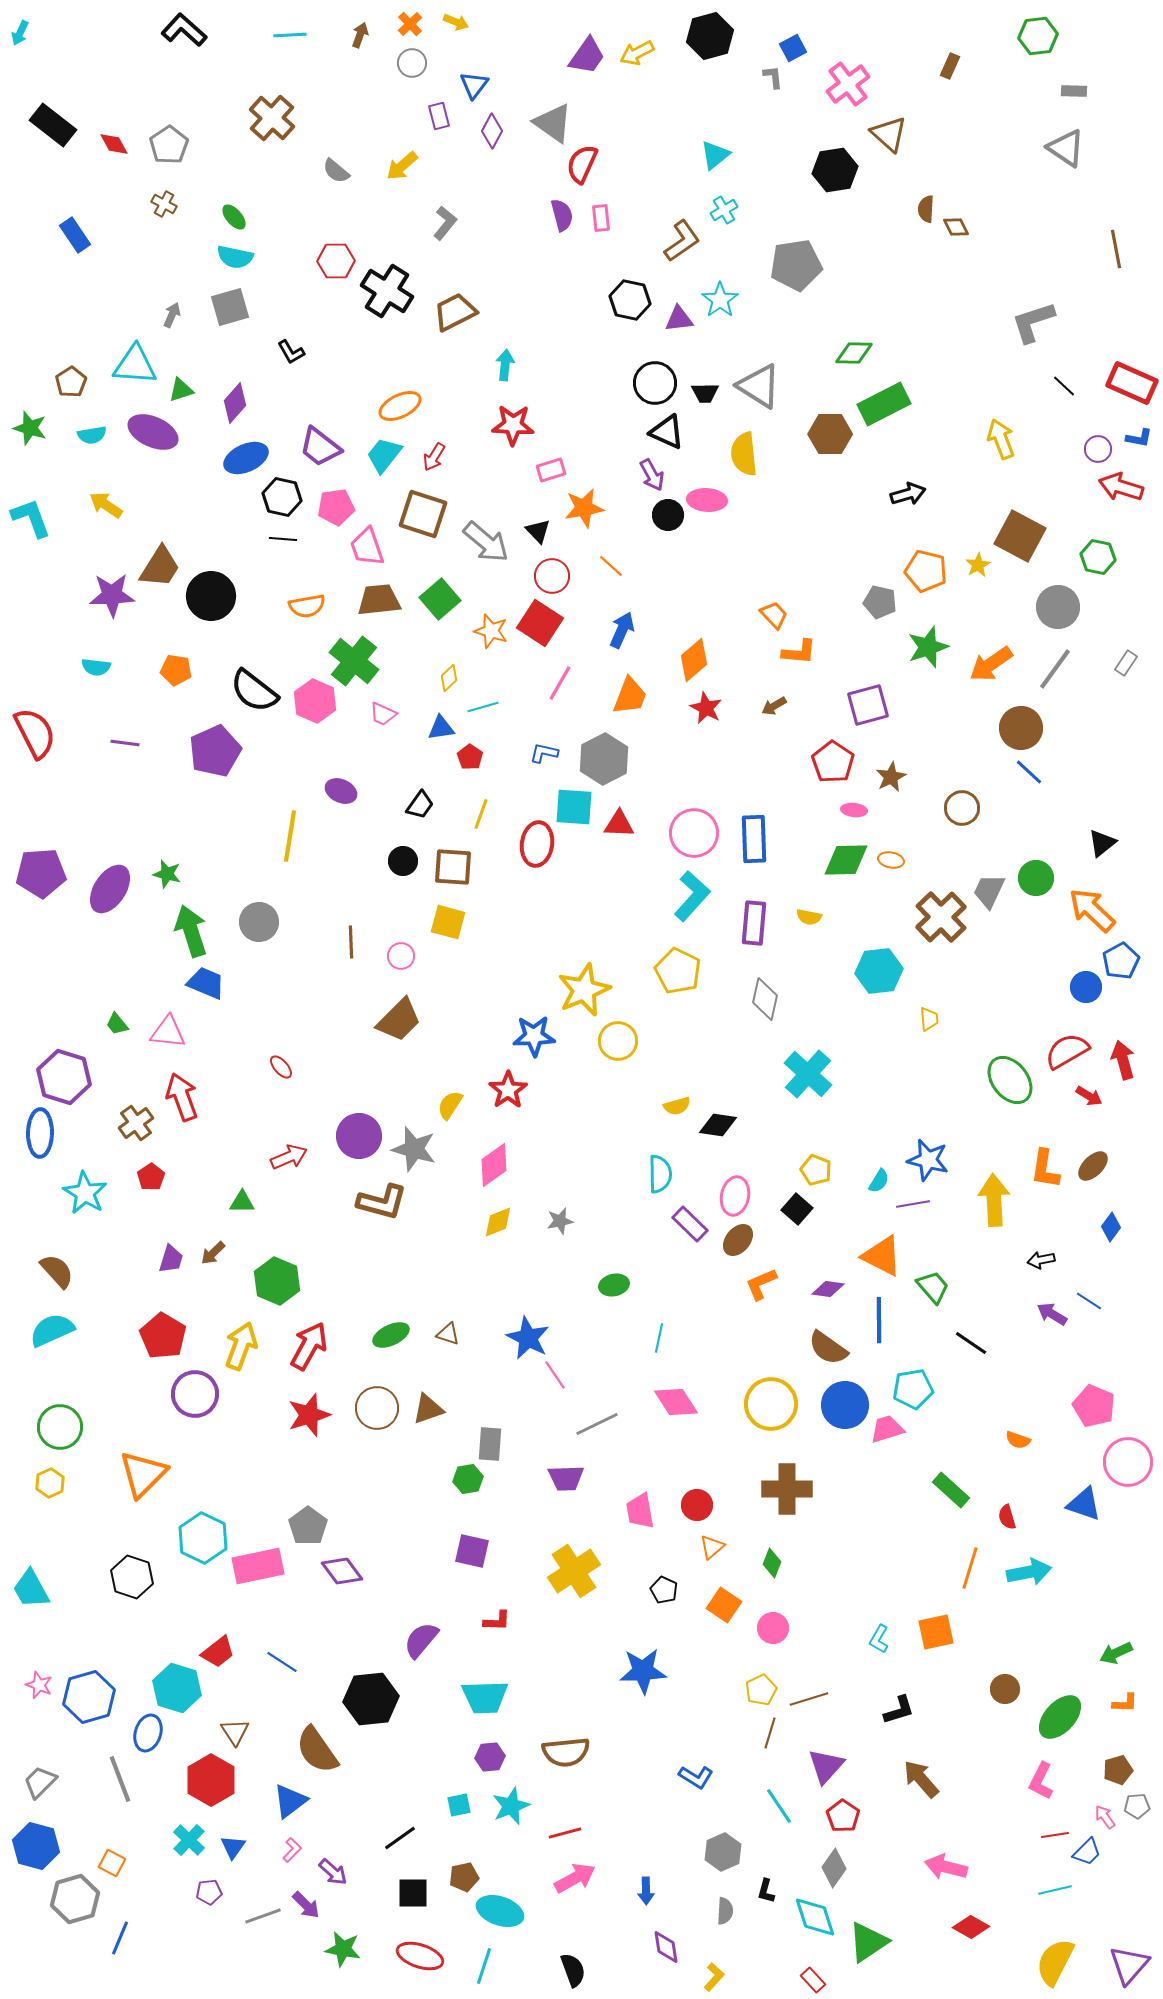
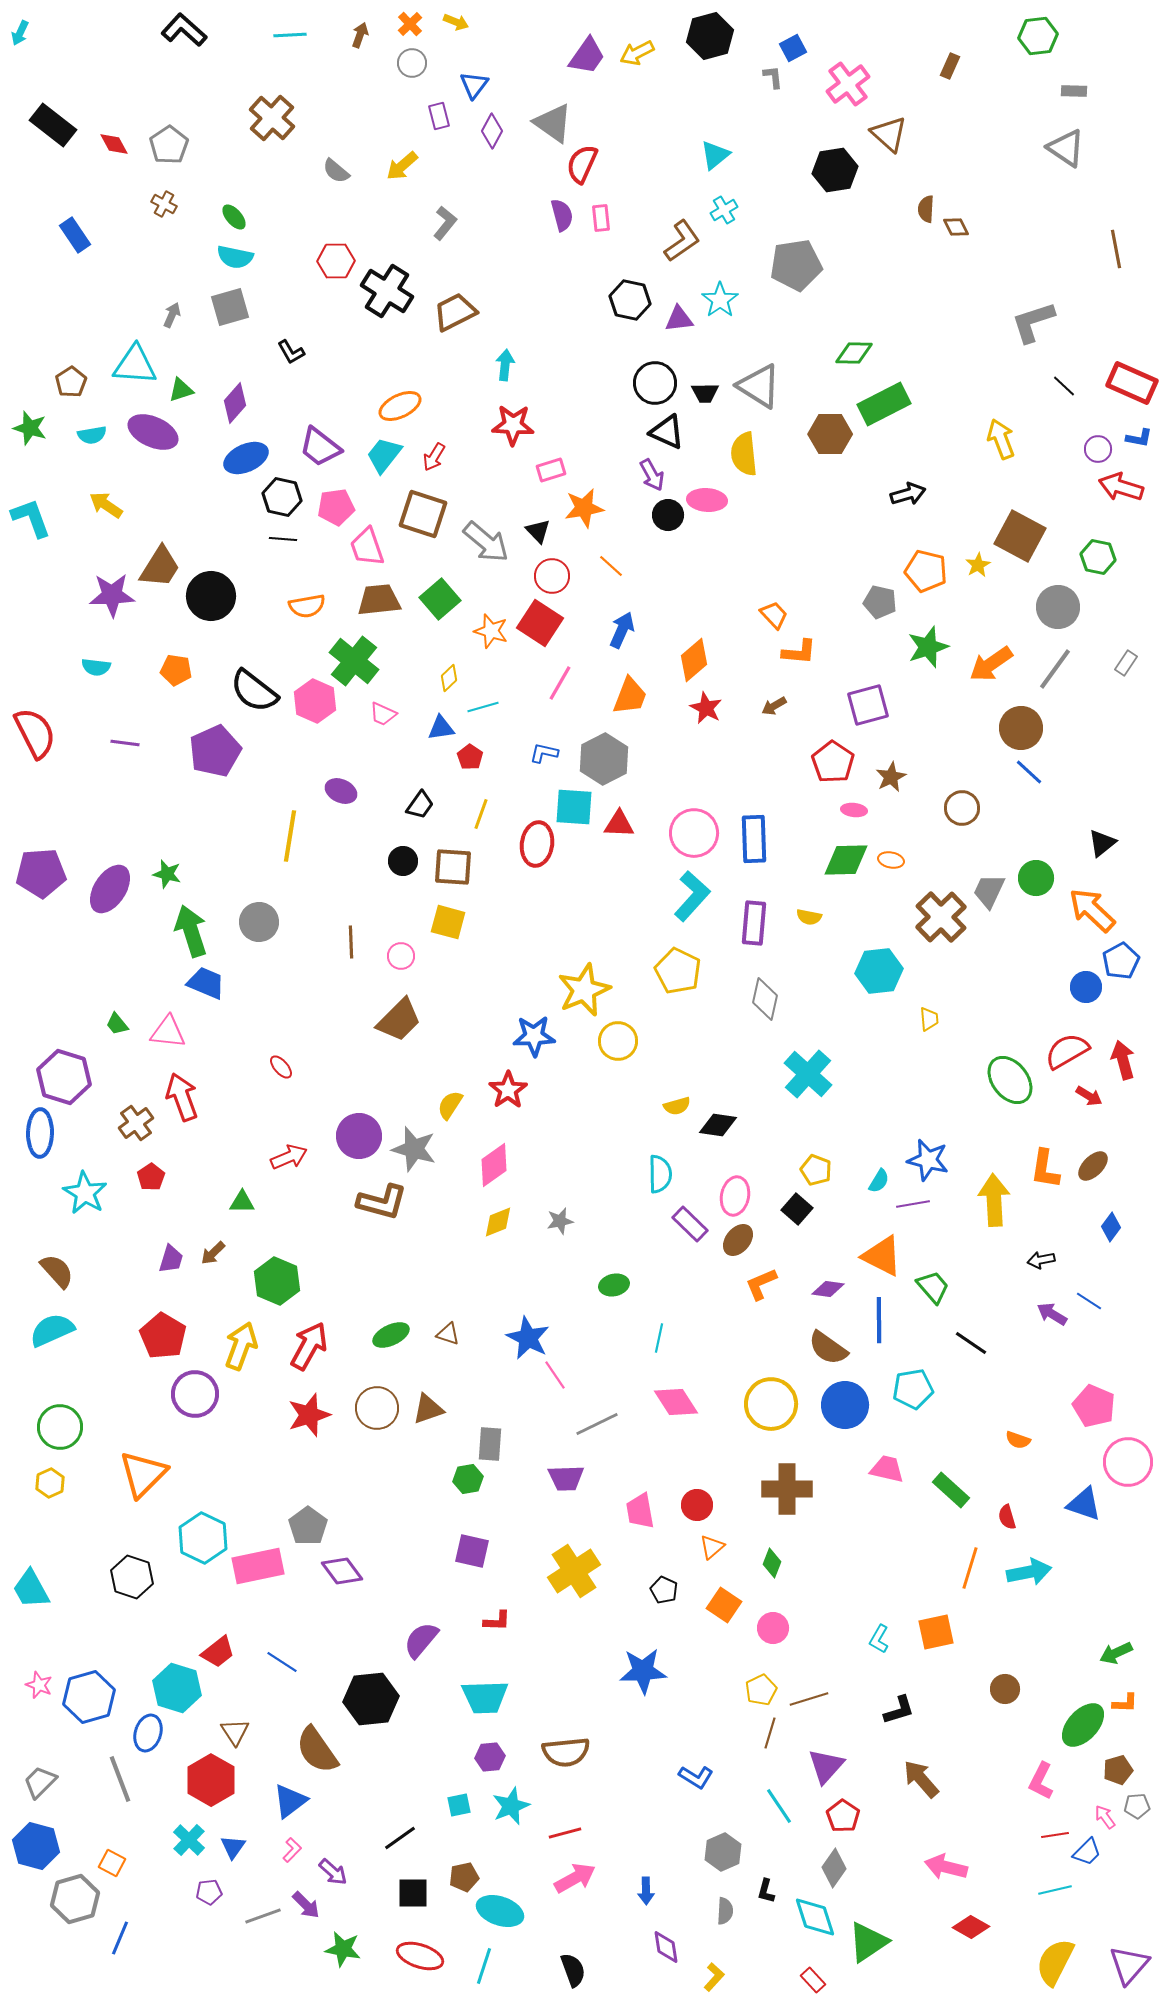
pink trapezoid at (887, 1429): moved 40 px down; rotated 30 degrees clockwise
green ellipse at (1060, 1717): moved 23 px right, 8 px down
